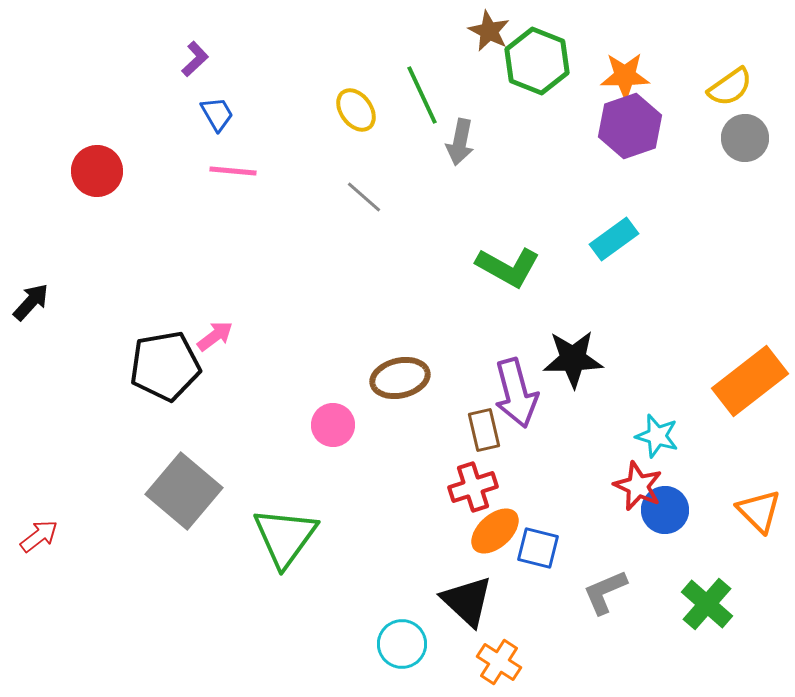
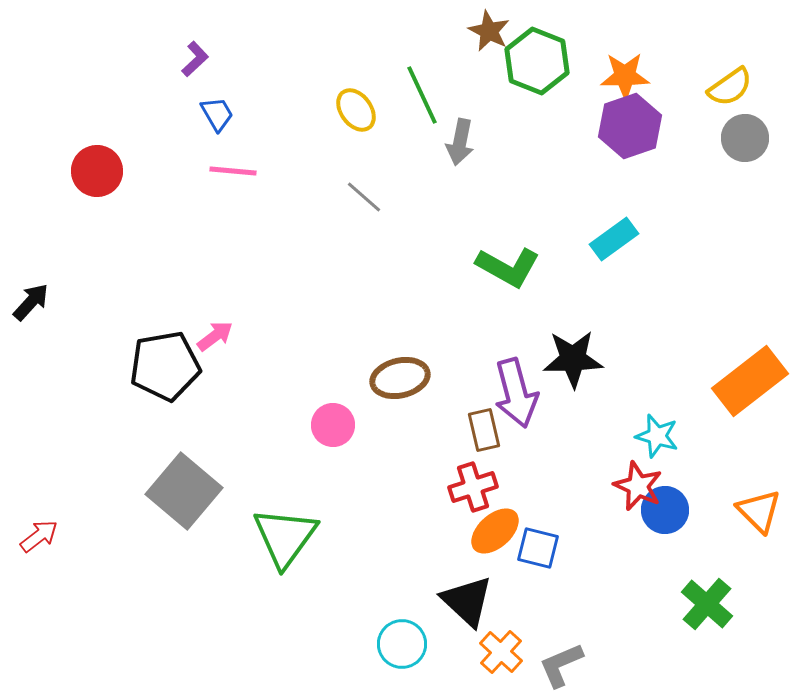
gray L-shape: moved 44 px left, 73 px down
orange cross: moved 2 px right, 10 px up; rotated 9 degrees clockwise
